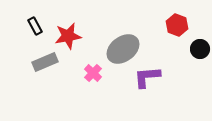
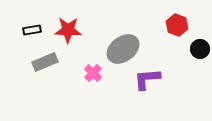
black rectangle: moved 3 px left, 4 px down; rotated 72 degrees counterclockwise
red star: moved 6 px up; rotated 12 degrees clockwise
purple L-shape: moved 2 px down
